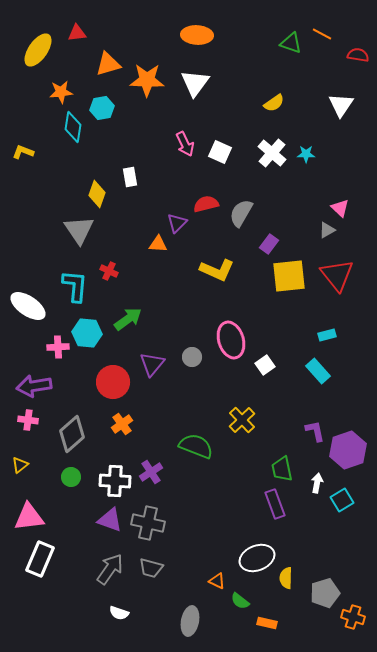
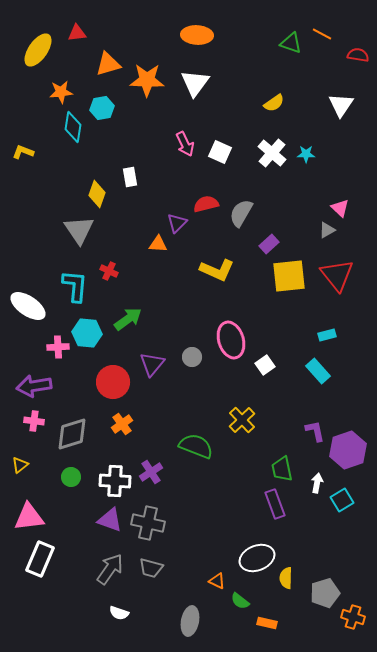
purple rectangle at (269, 244): rotated 12 degrees clockwise
pink cross at (28, 420): moved 6 px right, 1 px down
gray diamond at (72, 434): rotated 24 degrees clockwise
